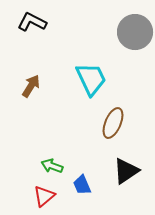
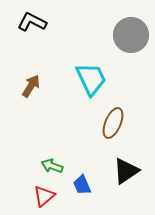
gray circle: moved 4 px left, 3 px down
